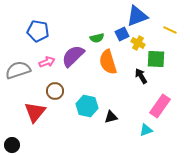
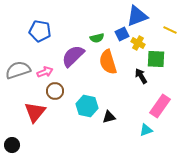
blue pentagon: moved 2 px right
pink arrow: moved 2 px left, 10 px down
black triangle: moved 2 px left
